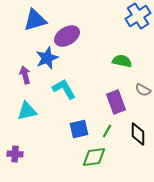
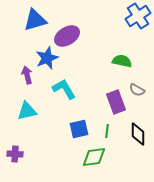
purple arrow: moved 2 px right
gray semicircle: moved 6 px left
green line: rotated 24 degrees counterclockwise
